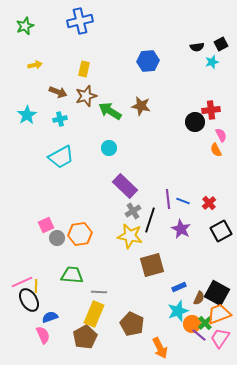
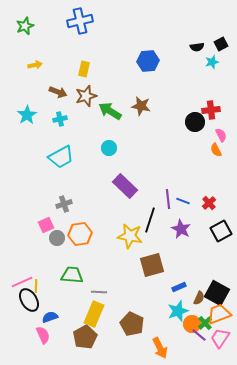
gray cross at (133, 211): moved 69 px left, 7 px up; rotated 14 degrees clockwise
